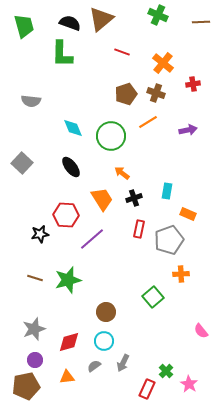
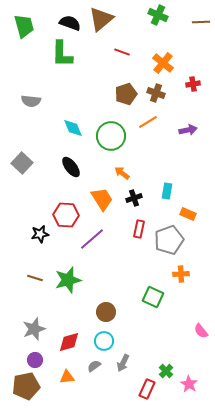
green square at (153, 297): rotated 25 degrees counterclockwise
